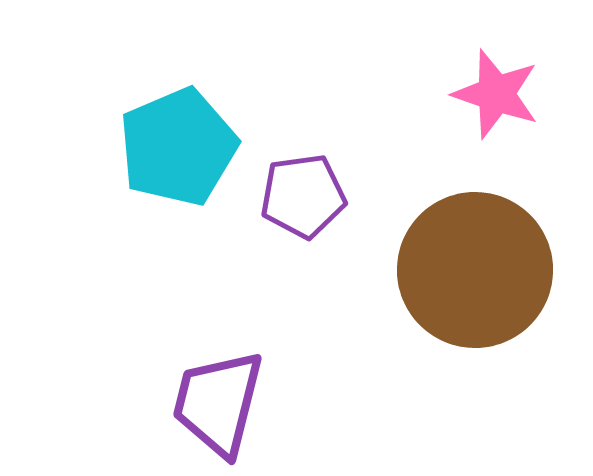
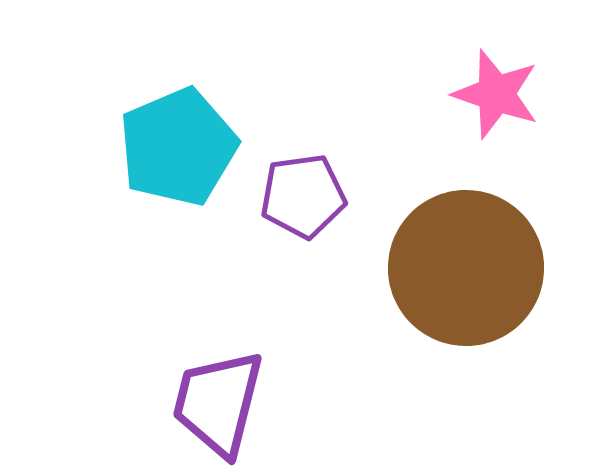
brown circle: moved 9 px left, 2 px up
